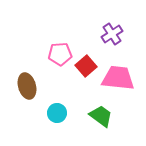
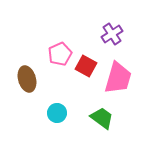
pink pentagon: rotated 20 degrees counterclockwise
red square: rotated 20 degrees counterclockwise
pink trapezoid: rotated 100 degrees clockwise
brown ellipse: moved 7 px up
green trapezoid: moved 1 px right, 2 px down
